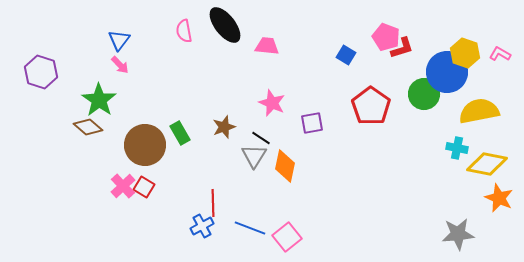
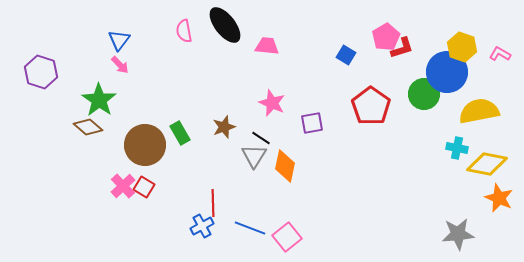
pink pentagon: rotated 20 degrees clockwise
yellow hexagon: moved 3 px left, 6 px up
